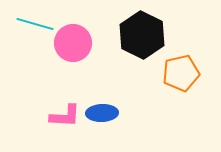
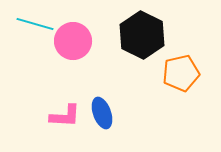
pink circle: moved 2 px up
blue ellipse: rotated 72 degrees clockwise
